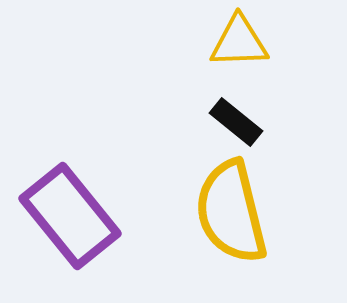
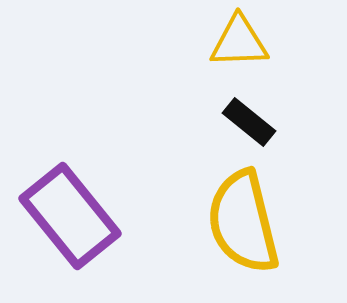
black rectangle: moved 13 px right
yellow semicircle: moved 12 px right, 10 px down
